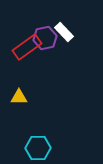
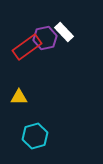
cyan hexagon: moved 3 px left, 12 px up; rotated 15 degrees counterclockwise
